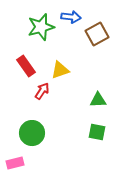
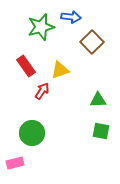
brown square: moved 5 px left, 8 px down; rotated 15 degrees counterclockwise
green square: moved 4 px right, 1 px up
